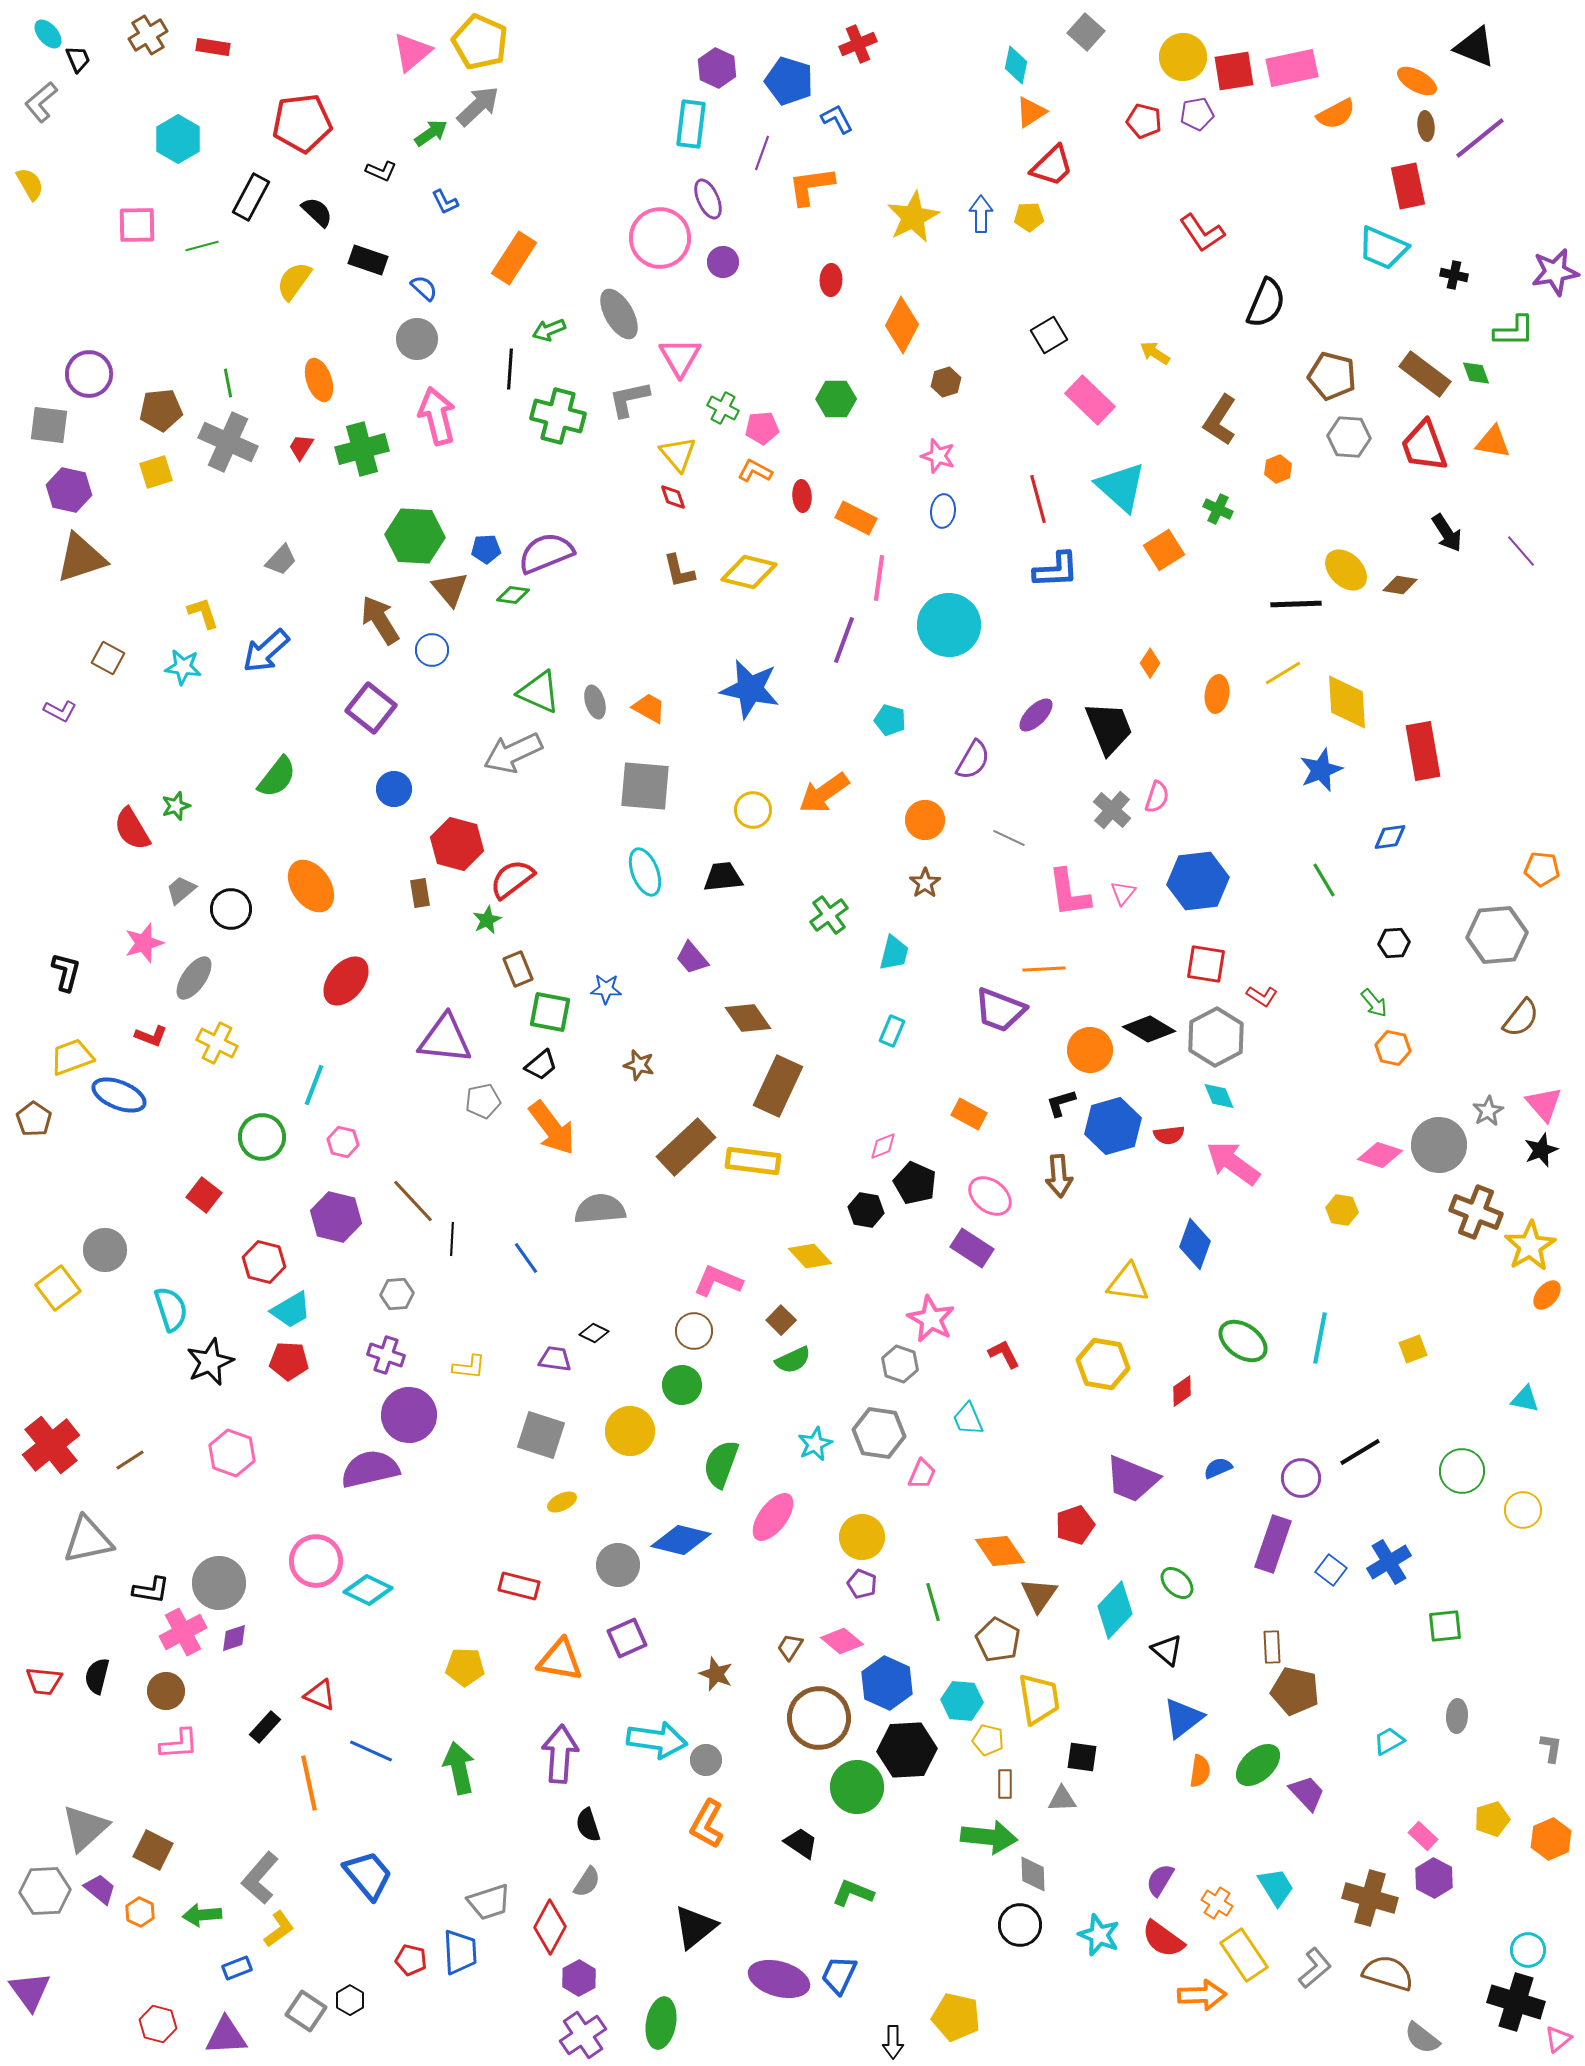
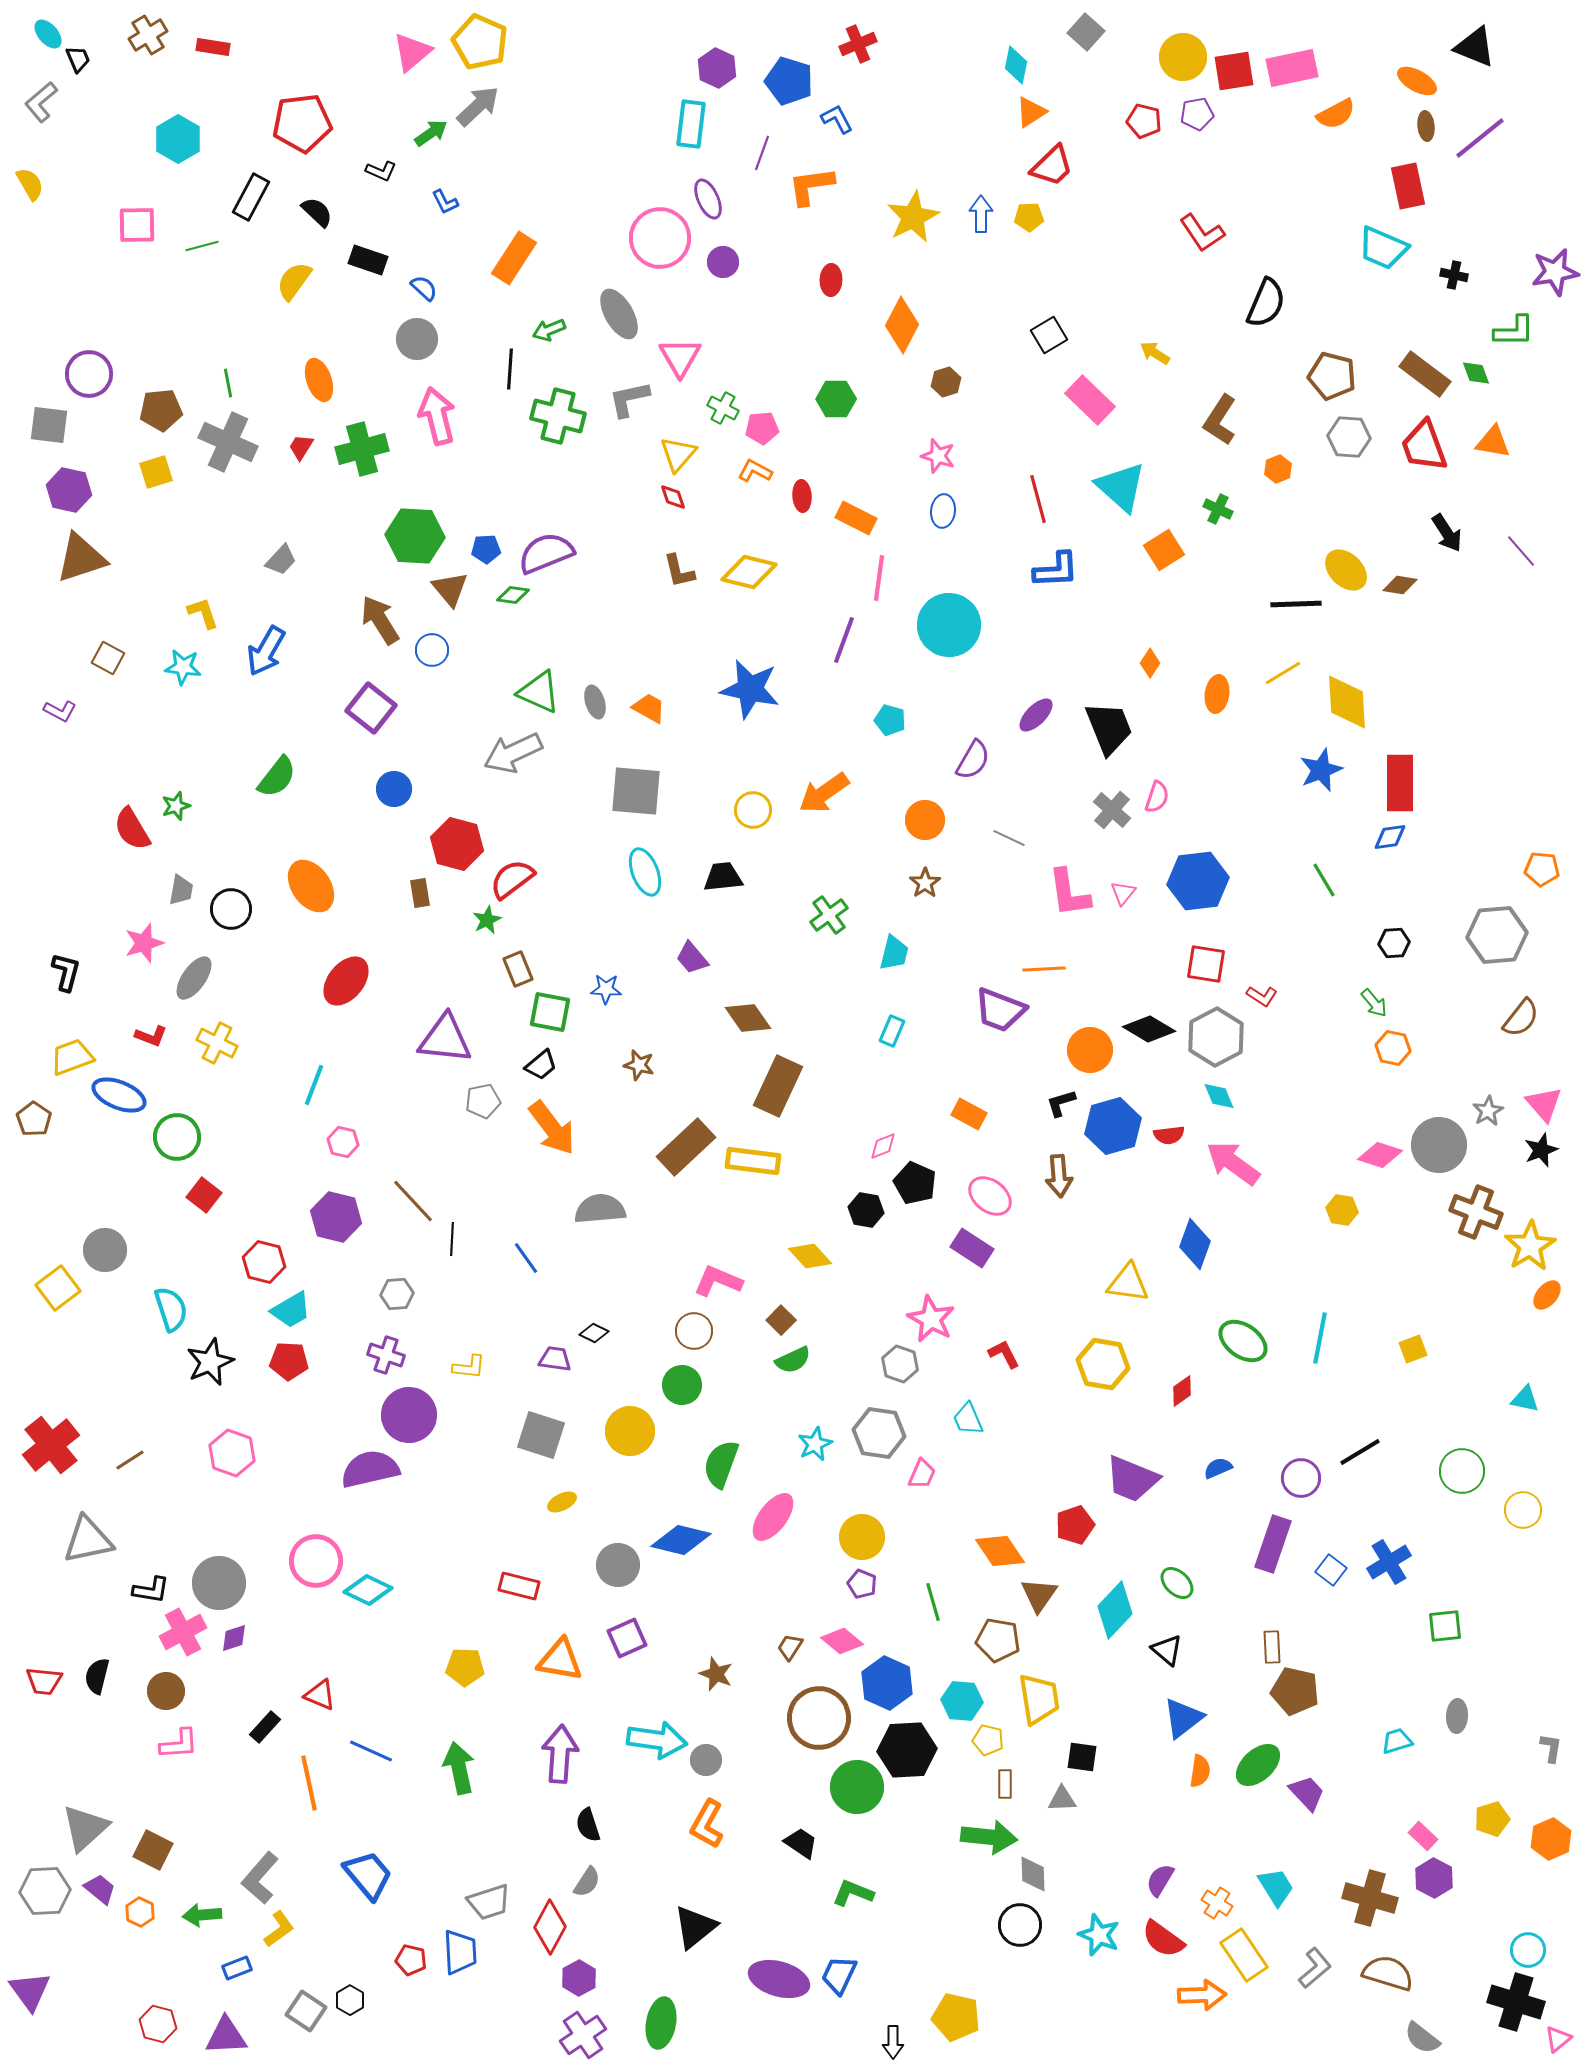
yellow triangle at (678, 454): rotated 21 degrees clockwise
blue arrow at (266, 651): rotated 18 degrees counterclockwise
red rectangle at (1423, 751): moved 23 px left, 32 px down; rotated 10 degrees clockwise
gray square at (645, 786): moved 9 px left, 5 px down
gray trapezoid at (181, 890): rotated 140 degrees clockwise
green circle at (262, 1137): moved 85 px left
brown pentagon at (998, 1640): rotated 18 degrees counterclockwise
cyan trapezoid at (1389, 1741): moved 8 px right; rotated 12 degrees clockwise
